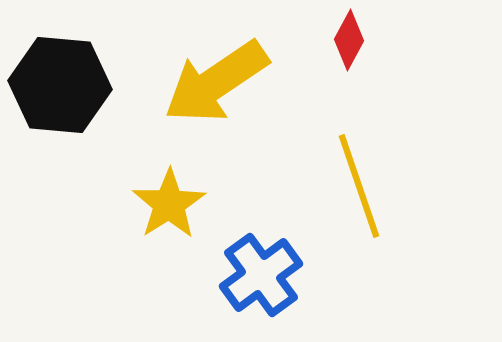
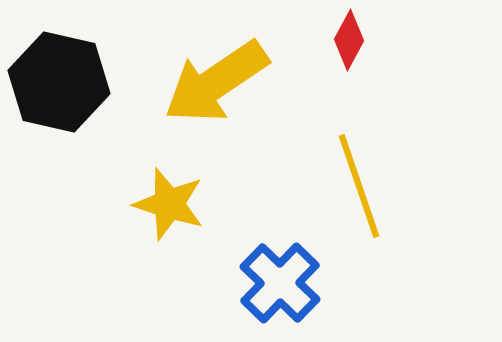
black hexagon: moved 1 px left, 3 px up; rotated 8 degrees clockwise
yellow star: rotated 22 degrees counterclockwise
blue cross: moved 19 px right, 8 px down; rotated 10 degrees counterclockwise
